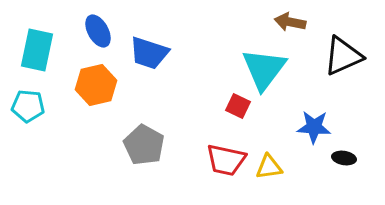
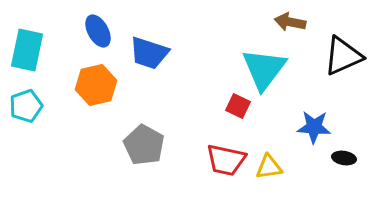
cyan rectangle: moved 10 px left
cyan pentagon: moved 2 px left; rotated 24 degrees counterclockwise
